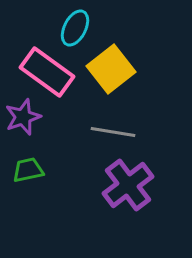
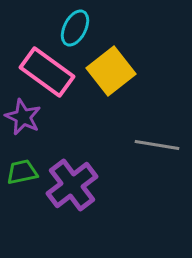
yellow square: moved 2 px down
purple star: rotated 27 degrees counterclockwise
gray line: moved 44 px right, 13 px down
green trapezoid: moved 6 px left, 2 px down
purple cross: moved 56 px left
